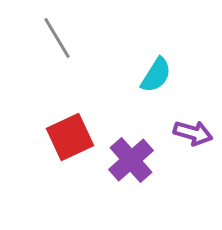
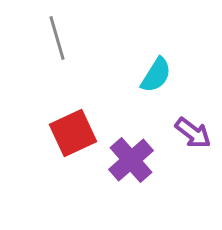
gray line: rotated 15 degrees clockwise
purple arrow: rotated 21 degrees clockwise
red square: moved 3 px right, 4 px up
